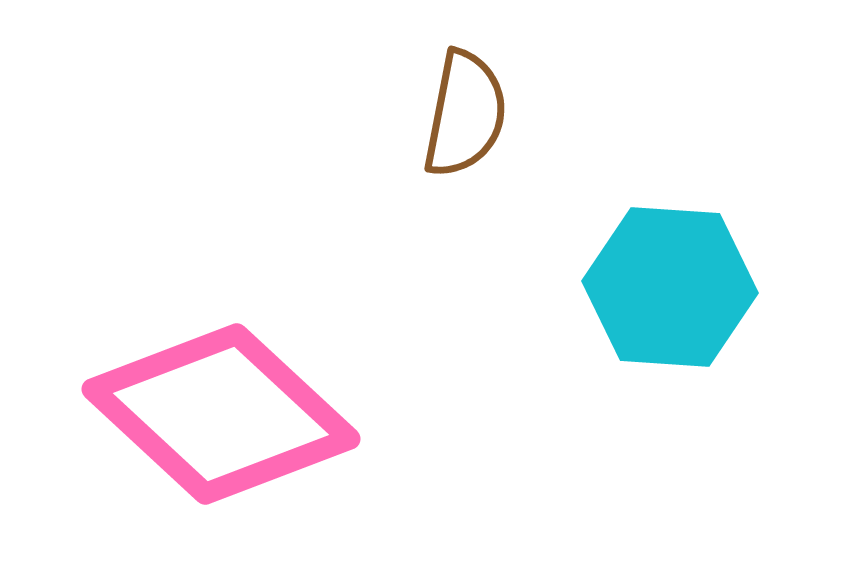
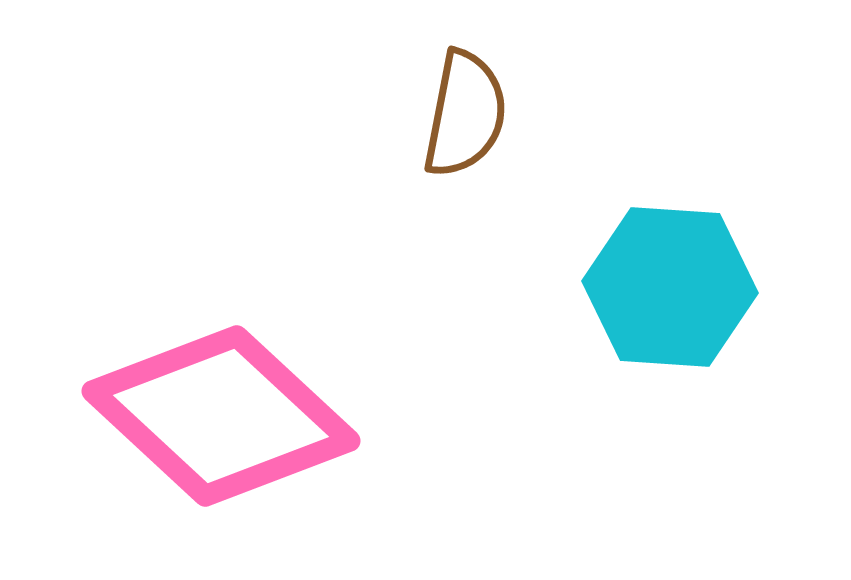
pink diamond: moved 2 px down
